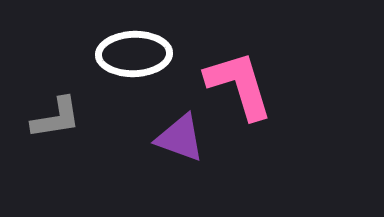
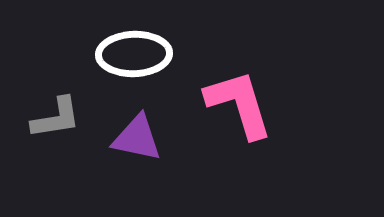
pink L-shape: moved 19 px down
purple triangle: moved 43 px left; rotated 8 degrees counterclockwise
